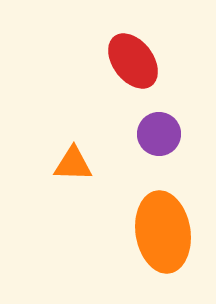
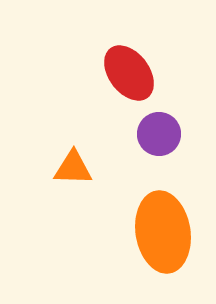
red ellipse: moved 4 px left, 12 px down
orange triangle: moved 4 px down
